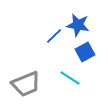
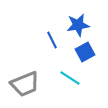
blue star: rotated 20 degrees counterclockwise
blue line: moved 2 px left, 4 px down; rotated 72 degrees counterclockwise
gray trapezoid: moved 1 px left
